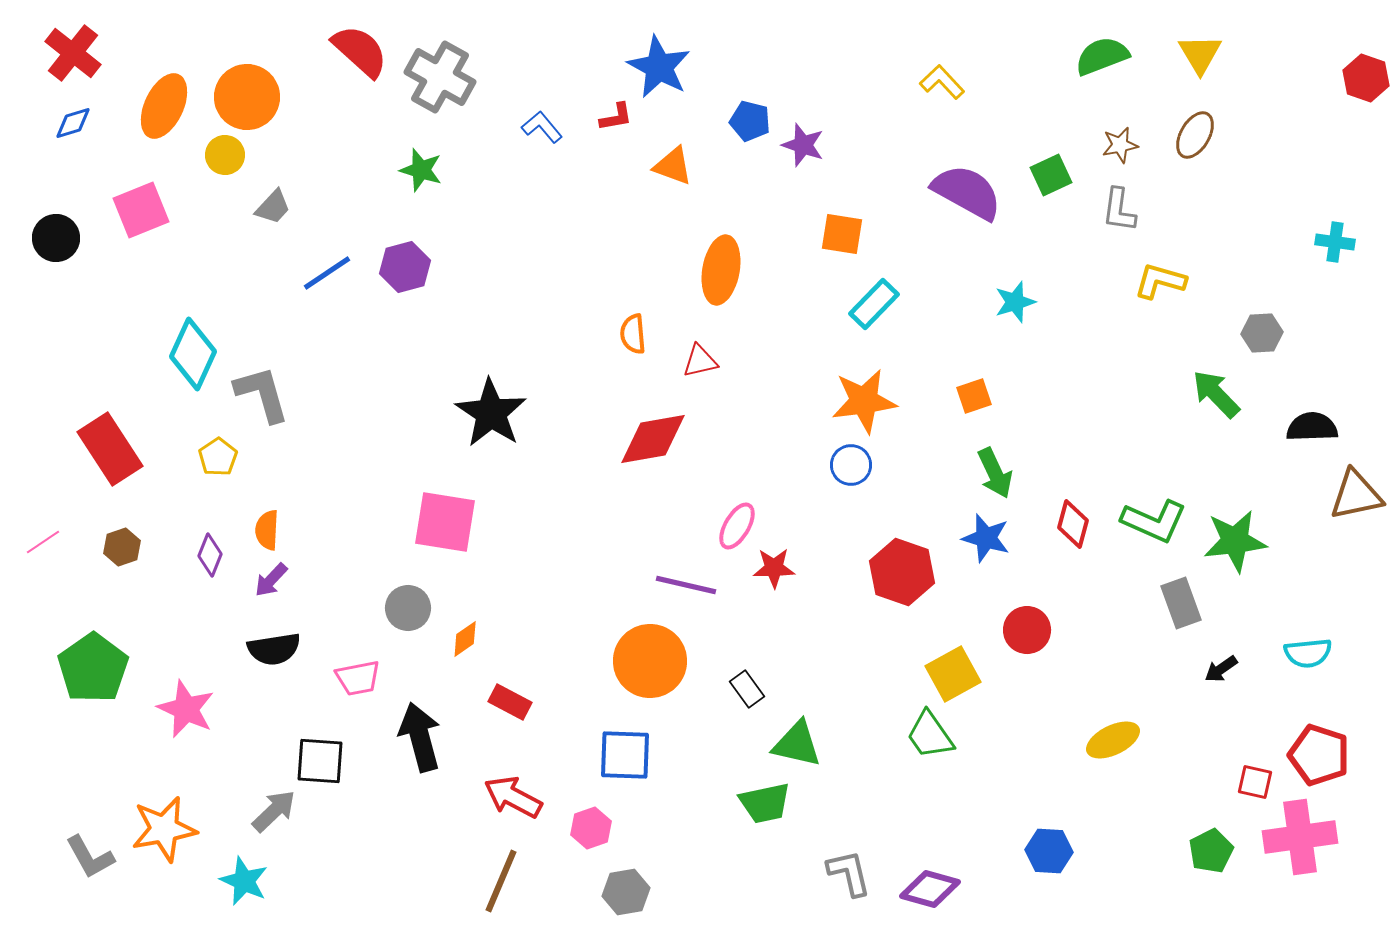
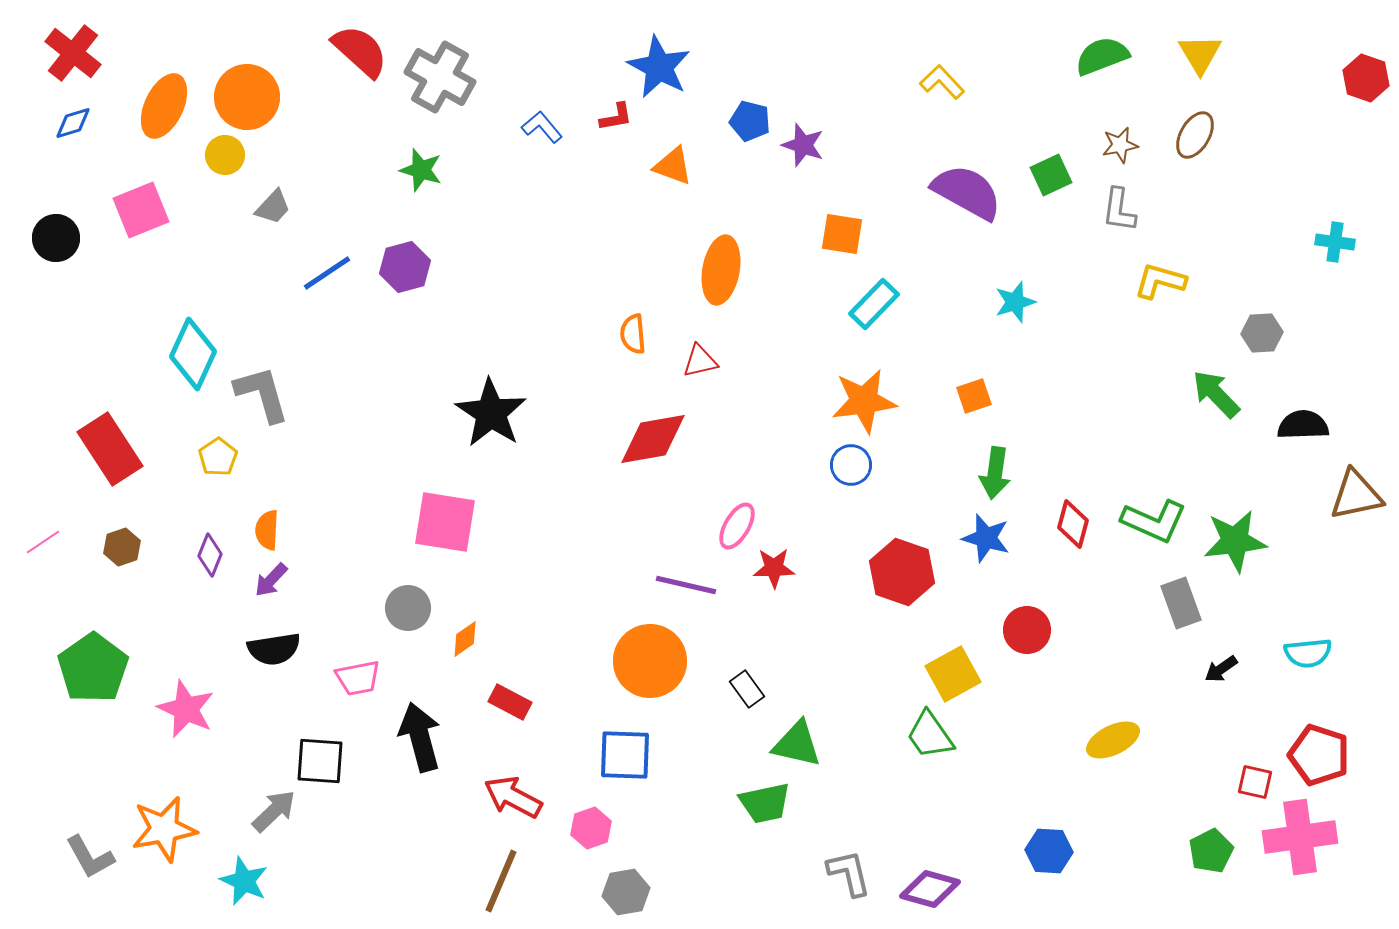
black semicircle at (1312, 427): moved 9 px left, 2 px up
green arrow at (995, 473): rotated 33 degrees clockwise
